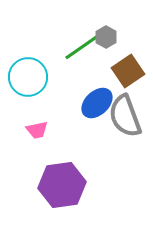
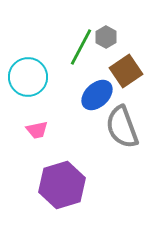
green line: moved 1 px left; rotated 27 degrees counterclockwise
brown square: moved 2 px left
blue ellipse: moved 8 px up
gray semicircle: moved 3 px left, 11 px down
purple hexagon: rotated 9 degrees counterclockwise
